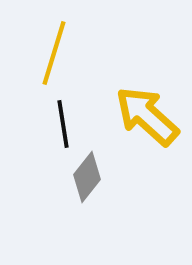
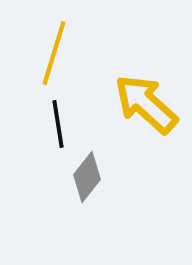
yellow arrow: moved 1 px left, 12 px up
black line: moved 5 px left
